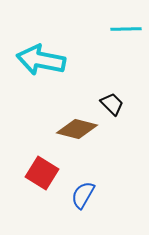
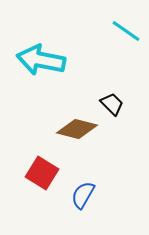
cyan line: moved 2 px down; rotated 36 degrees clockwise
